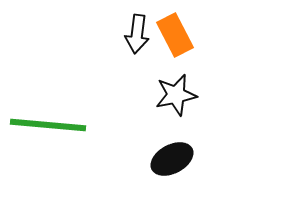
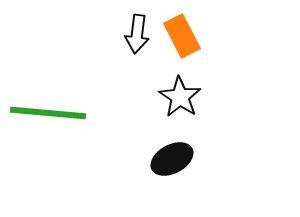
orange rectangle: moved 7 px right, 1 px down
black star: moved 4 px right, 2 px down; rotated 27 degrees counterclockwise
green line: moved 12 px up
